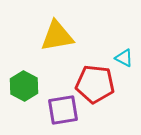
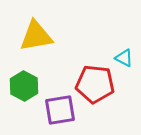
yellow triangle: moved 21 px left
purple square: moved 3 px left
